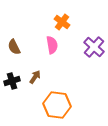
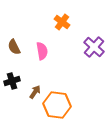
pink semicircle: moved 10 px left, 6 px down
brown arrow: moved 15 px down
